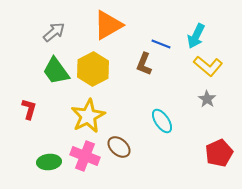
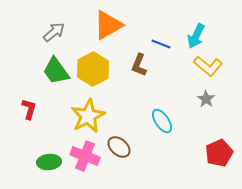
brown L-shape: moved 5 px left, 1 px down
gray star: moved 1 px left
